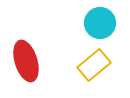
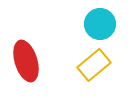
cyan circle: moved 1 px down
